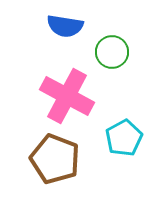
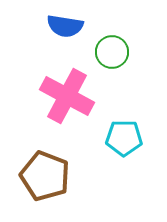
cyan pentagon: rotated 30 degrees clockwise
brown pentagon: moved 10 px left, 17 px down
